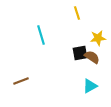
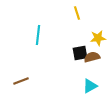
cyan line: moved 3 px left; rotated 24 degrees clockwise
brown semicircle: rotated 49 degrees counterclockwise
